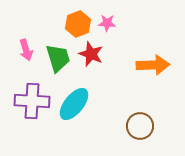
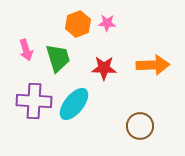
red star: moved 13 px right, 14 px down; rotated 20 degrees counterclockwise
purple cross: moved 2 px right
